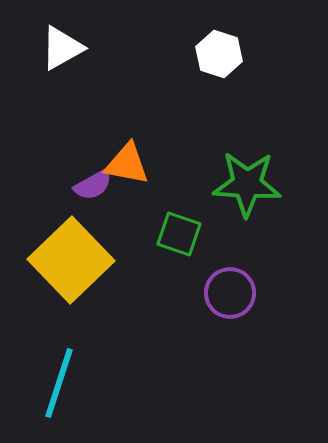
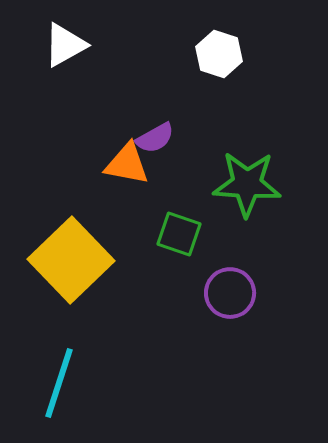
white triangle: moved 3 px right, 3 px up
purple semicircle: moved 62 px right, 47 px up
